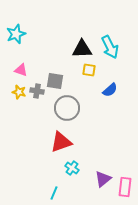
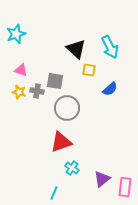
black triangle: moved 6 px left; rotated 45 degrees clockwise
blue semicircle: moved 1 px up
purple triangle: moved 1 px left
